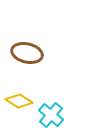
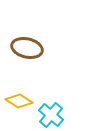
brown ellipse: moved 5 px up
